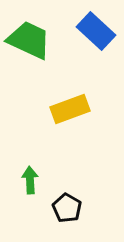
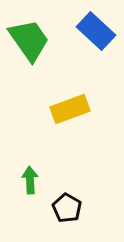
green trapezoid: rotated 30 degrees clockwise
